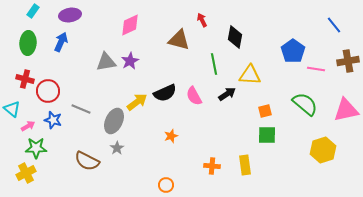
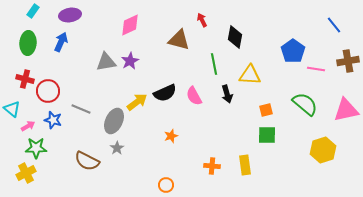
black arrow: rotated 108 degrees clockwise
orange square: moved 1 px right, 1 px up
